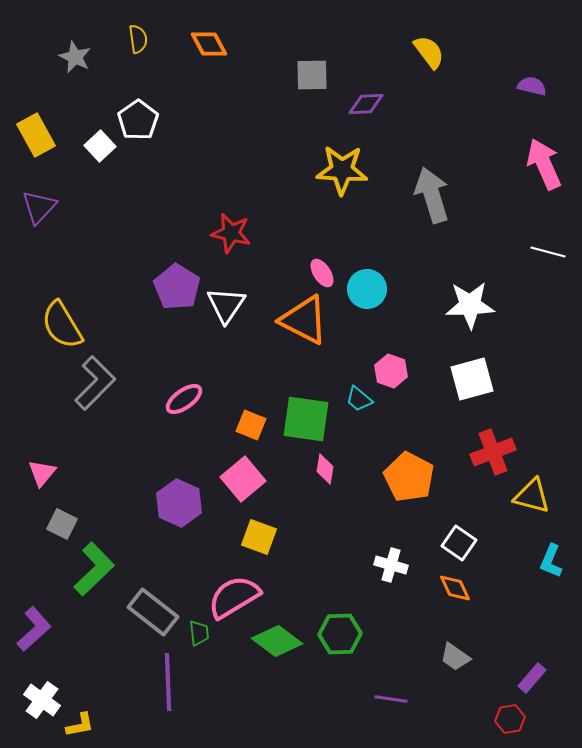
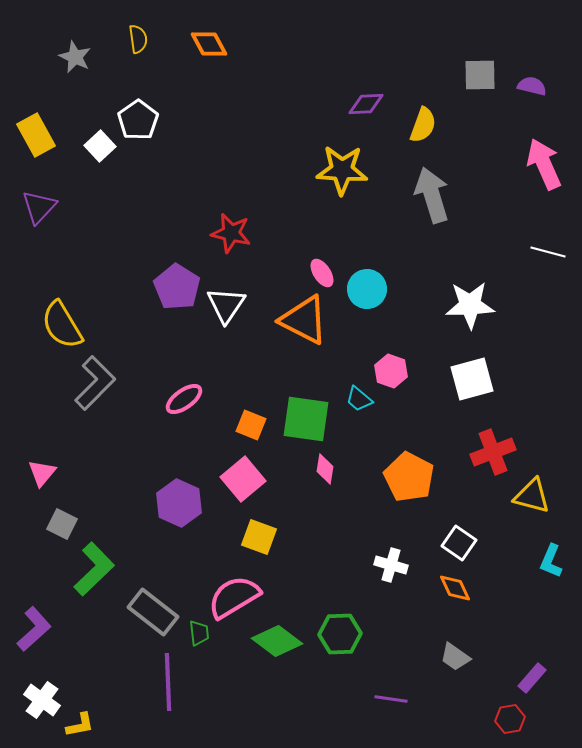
yellow semicircle at (429, 52): moved 6 px left, 73 px down; rotated 57 degrees clockwise
gray square at (312, 75): moved 168 px right
